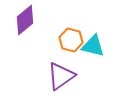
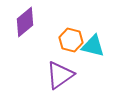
purple diamond: moved 2 px down
purple triangle: moved 1 px left, 1 px up
